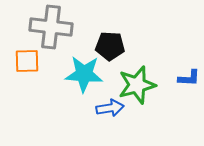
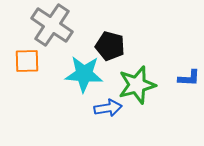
gray cross: moved 1 px right, 2 px up; rotated 27 degrees clockwise
black pentagon: rotated 12 degrees clockwise
blue arrow: moved 2 px left
